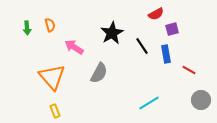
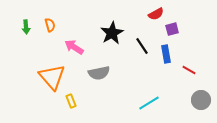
green arrow: moved 1 px left, 1 px up
gray semicircle: rotated 50 degrees clockwise
yellow rectangle: moved 16 px right, 10 px up
